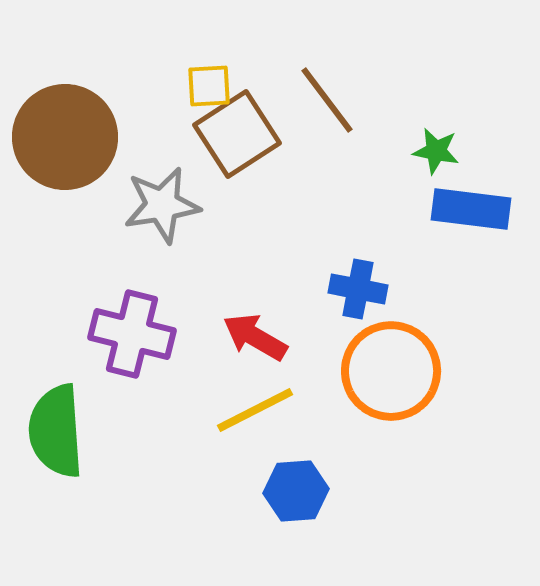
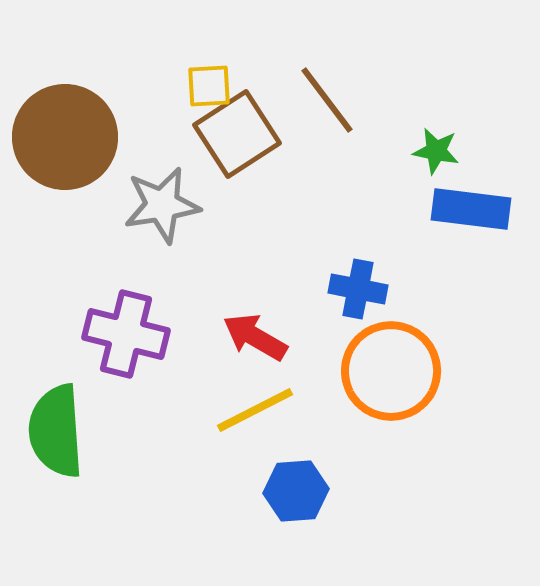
purple cross: moved 6 px left
